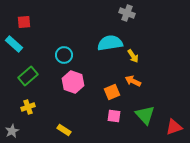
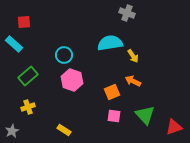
pink hexagon: moved 1 px left, 2 px up
